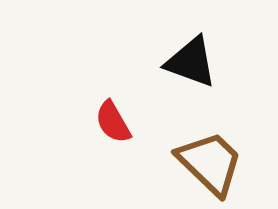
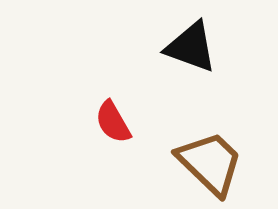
black triangle: moved 15 px up
